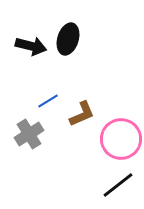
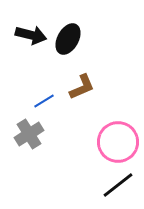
black ellipse: rotated 12 degrees clockwise
black arrow: moved 11 px up
blue line: moved 4 px left
brown L-shape: moved 27 px up
pink circle: moved 3 px left, 3 px down
